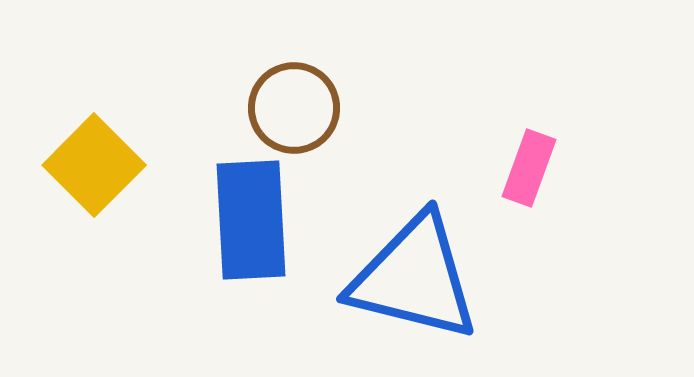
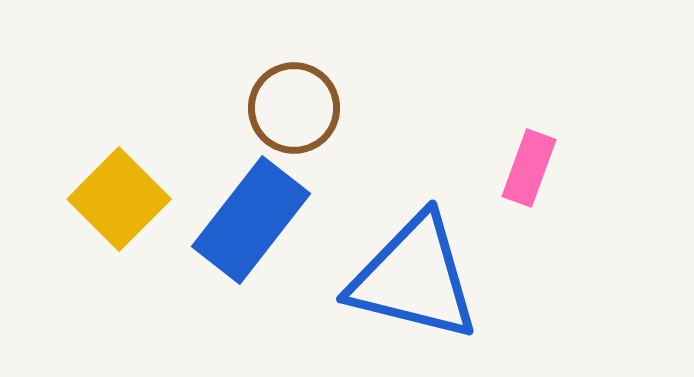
yellow square: moved 25 px right, 34 px down
blue rectangle: rotated 41 degrees clockwise
